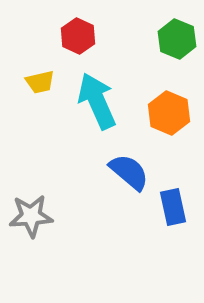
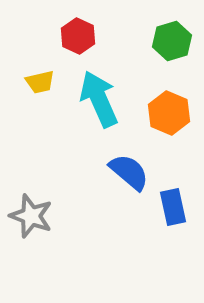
green hexagon: moved 5 px left, 2 px down; rotated 21 degrees clockwise
cyan arrow: moved 2 px right, 2 px up
gray star: rotated 24 degrees clockwise
